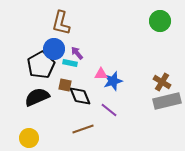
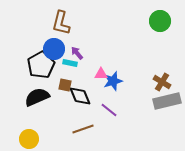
yellow circle: moved 1 px down
